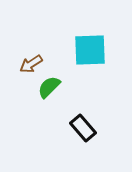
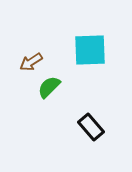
brown arrow: moved 2 px up
black rectangle: moved 8 px right, 1 px up
